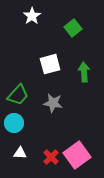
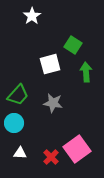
green square: moved 17 px down; rotated 18 degrees counterclockwise
green arrow: moved 2 px right
pink square: moved 6 px up
